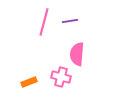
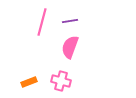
pink line: moved 2 px left
pink semicircle: moved 7 px left, 7 px up; rotated 15 degrees clockwise
pink cross: moved 4 px down
